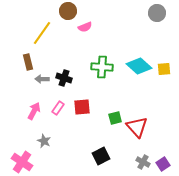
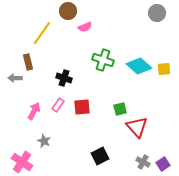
green cross: moved 1 px right, 7 px up; rotated 15 degrees clockwise
gray arrow: moved 27 px left, 1 px up
pink rectangle: moved 3 px up
green square: moved 5 px right, 9 px up
black square: moved 1 px left
